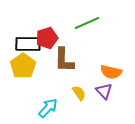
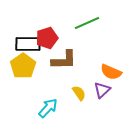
brown L-shape: rotated 92 degrees counterclockwise
orange semicircle: rotated 10 degrees clockwise
purple triangle: moved 2 px left, 1 px up; rotated 30 degrees clockwise
